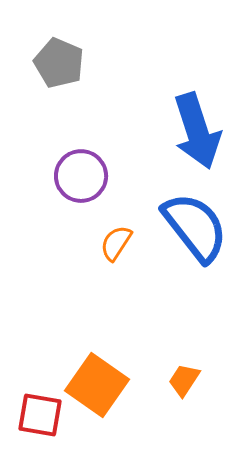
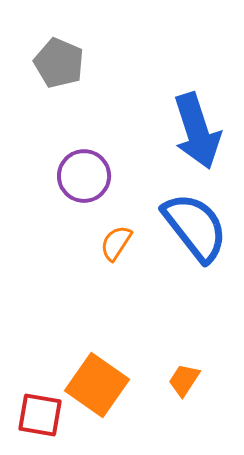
purple circle: moved 3 px right
